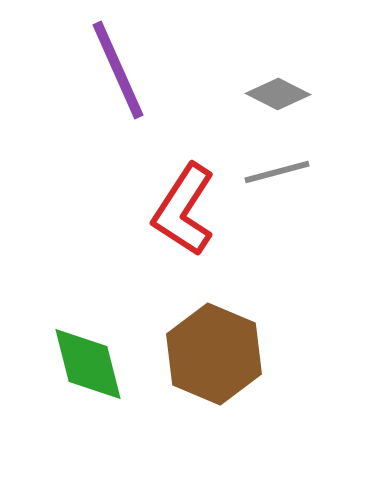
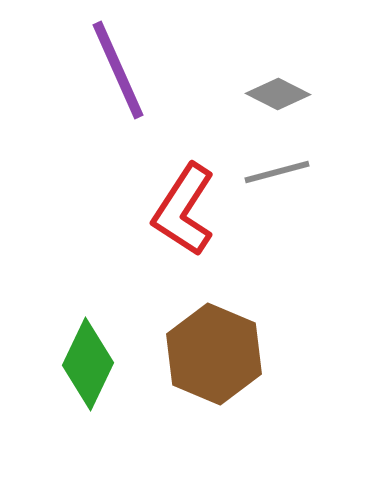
green diamond: rotated 40 degrees clockwise
